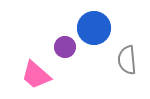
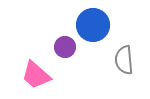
blue circle: moved 1 px left, 3 px up
gray semicircle: moved 3 px left
